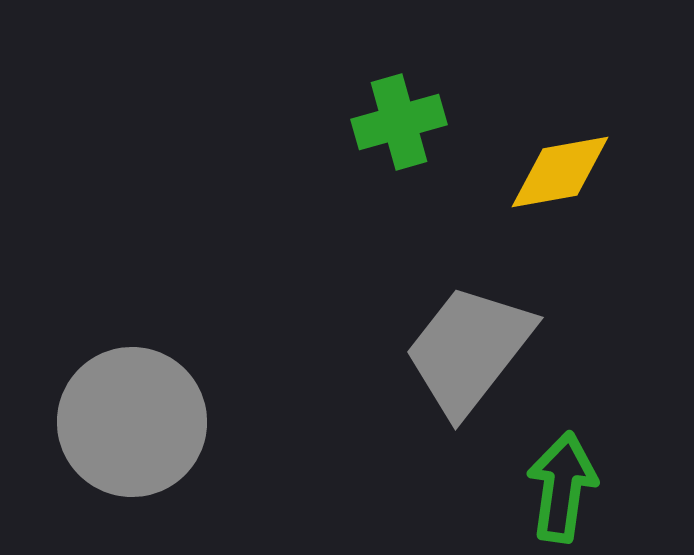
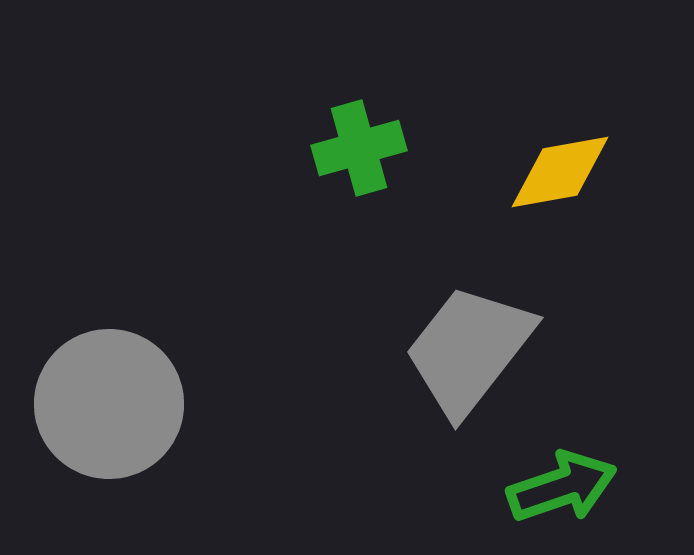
green cross: moved 40 px left, 26 px down
gray circle: moved 23 px left, 18 px up
green arrow: rotated 63 degrees clockwise
